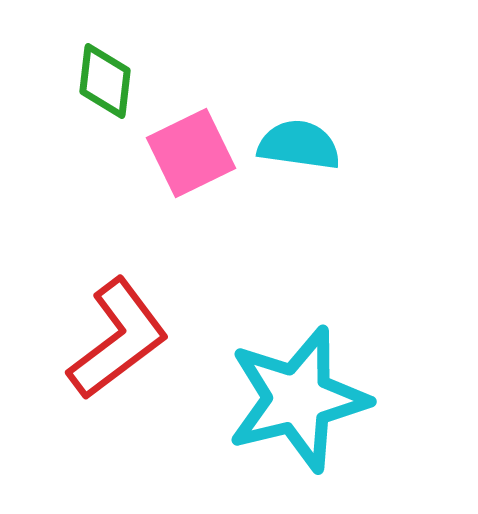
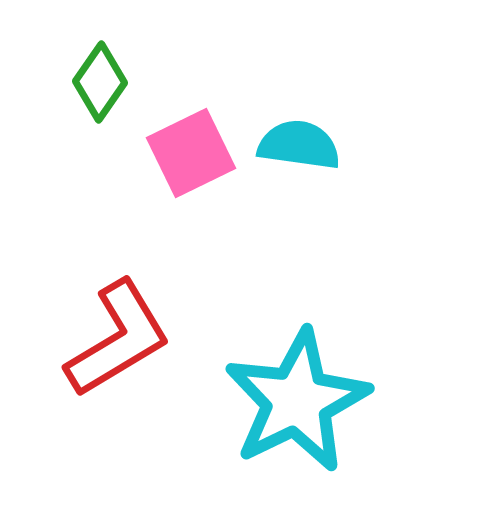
green diamond: moved 5 px left, 1 px down; rotated 28 degrees clockwise
red L-shape: rotated 6 degrees clockwise
cyan star: moved 1 px left, 2 px down; rotated 12 degrees counterclockwise
